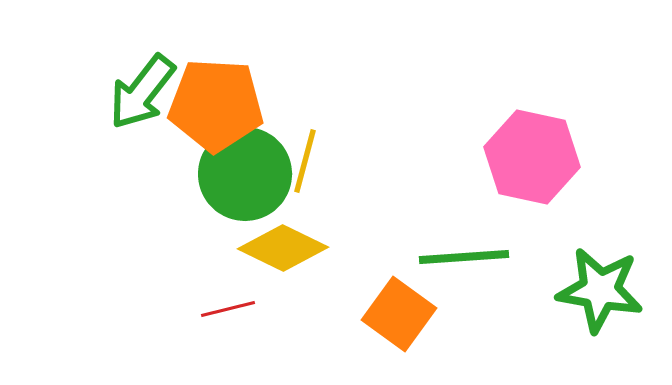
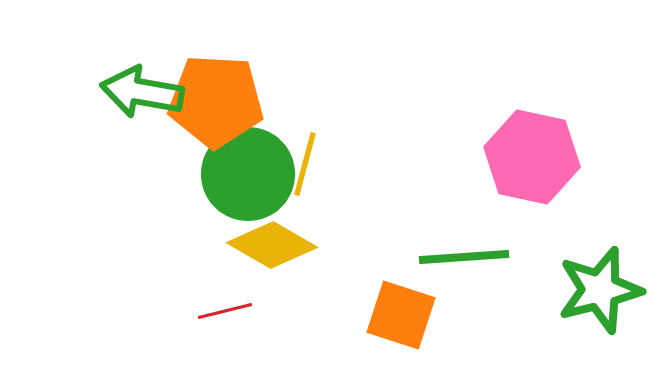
green arrow: rotated 62 degrees clockwise
orange pentagon: moved 4 px up
yellow line: moved 3 px down
green circle: moved 3 px right
yellow diamond: moved 11 px left, 3 px up; rotated 4 degrees clockwise
green star: rotated 24 degrees counterclockwise
red line: moved 3 px left, 2 px down
orange square: moved 2 px right, 1 px down; rotated 18 degrees counterclockwise
